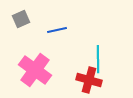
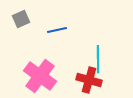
pink cross: moved 5 px right, 6 px down
